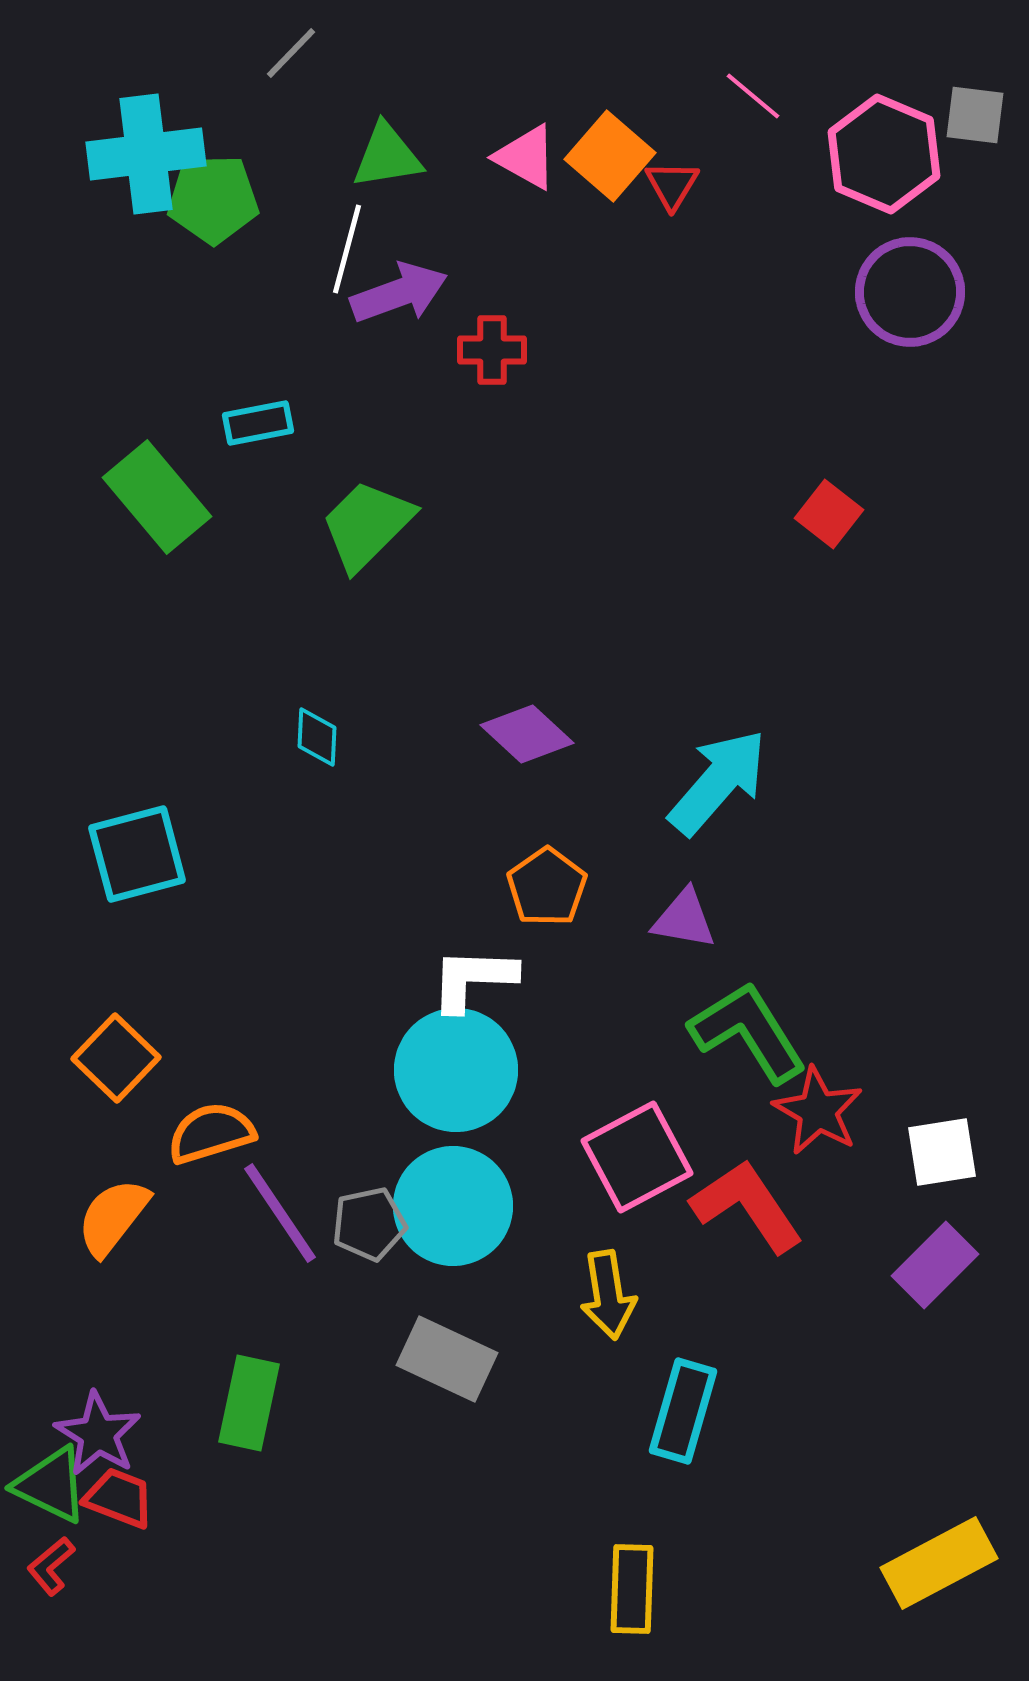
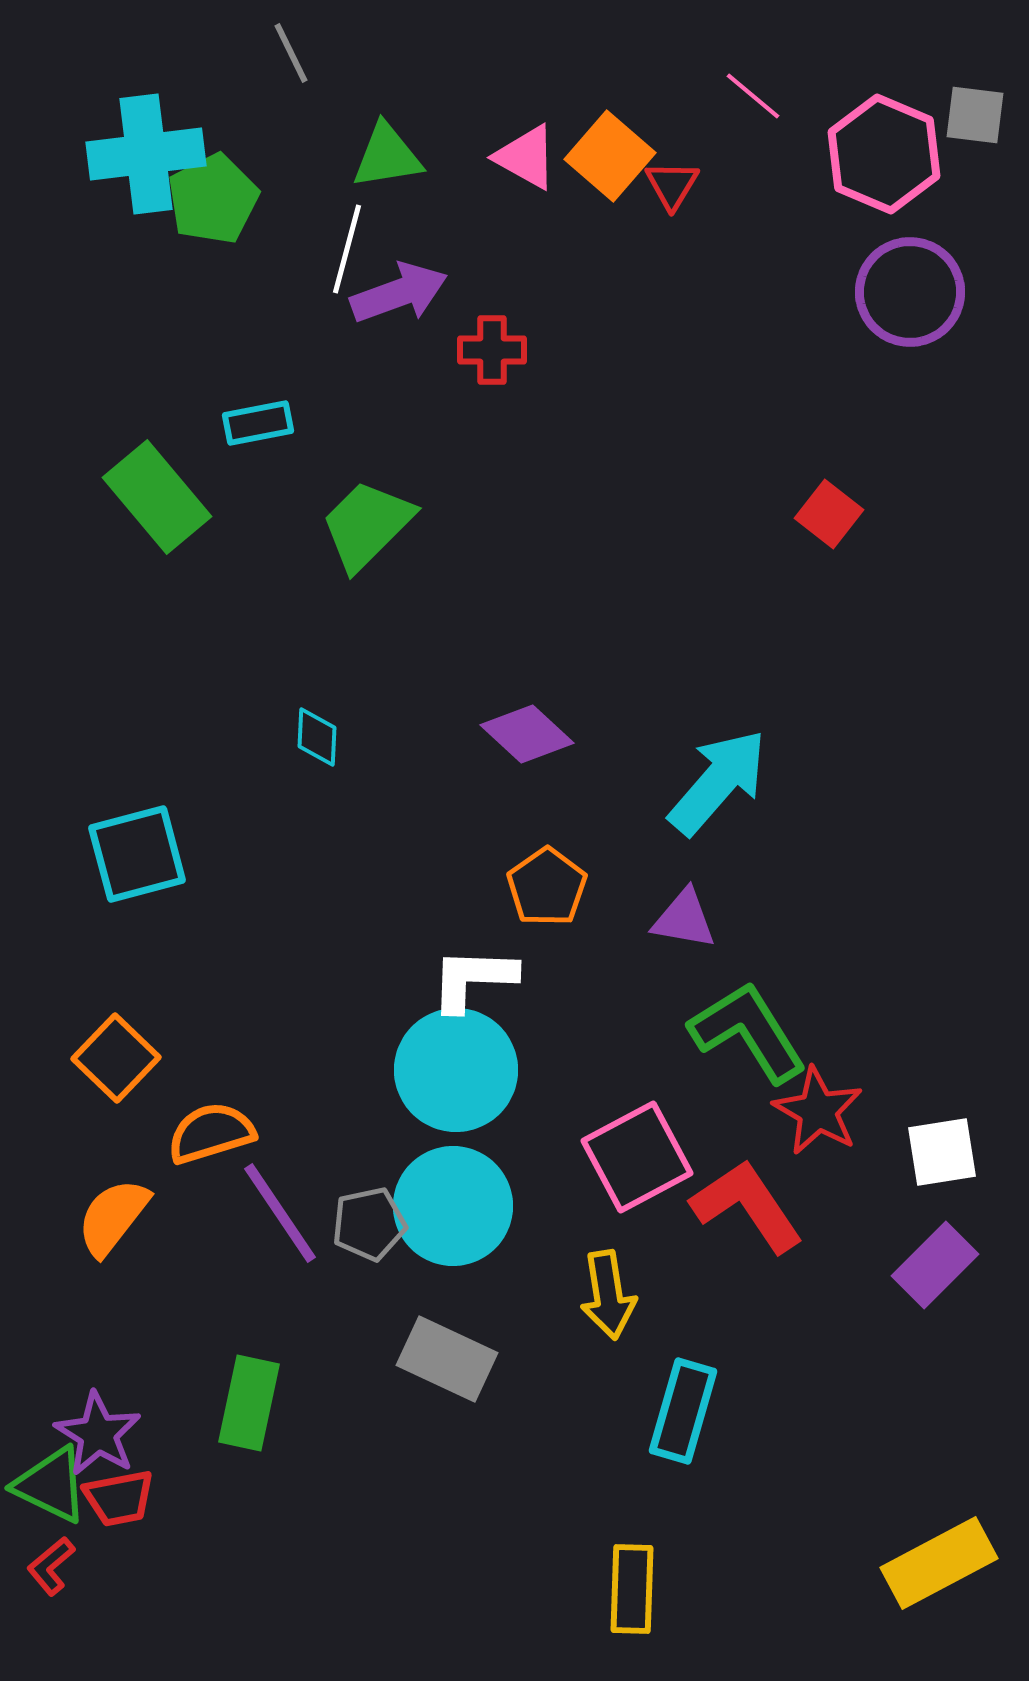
gray line at (291, 53): rotated 70 degrees counterclockwise
green pentagon at (213, 199): rotated 26 degrees counterclockwise
red trapezoid at (119, 1498): rotated 148 degrees clockwise
